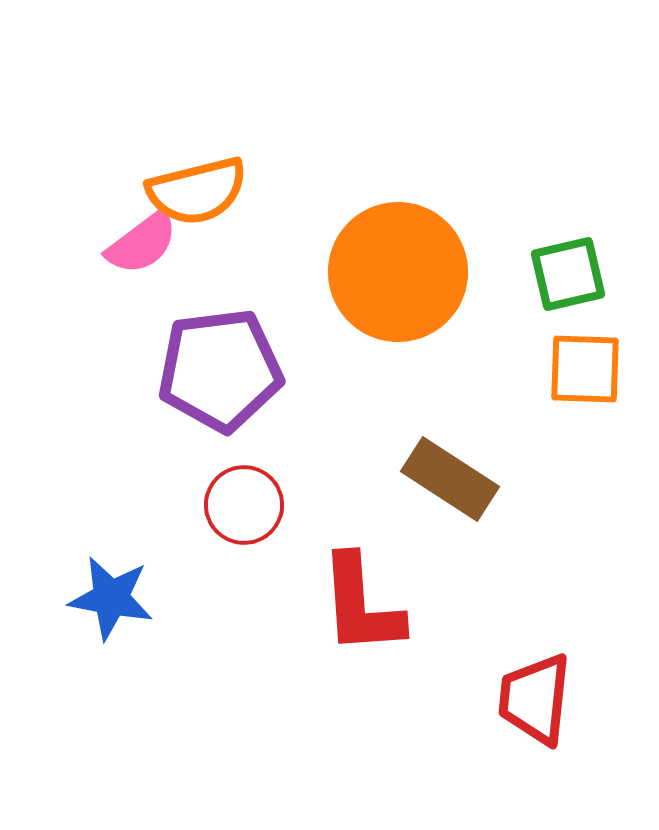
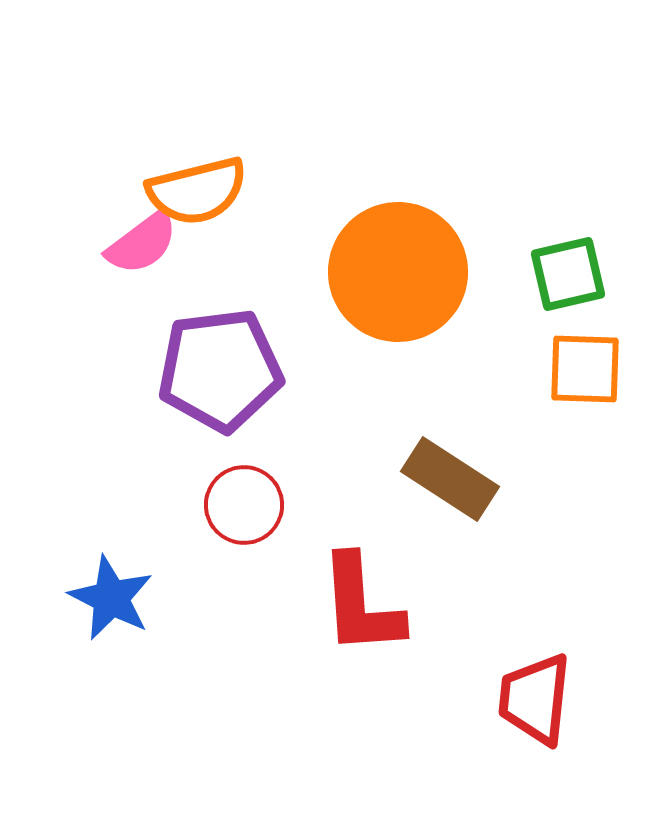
blue star: rotated 16 degrees clockwise
